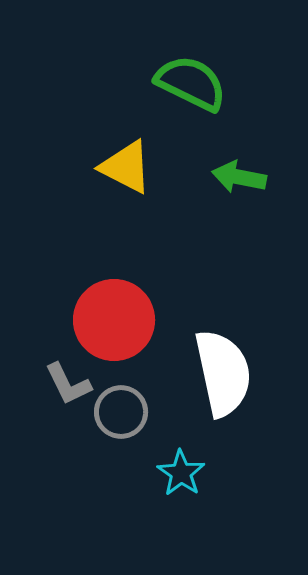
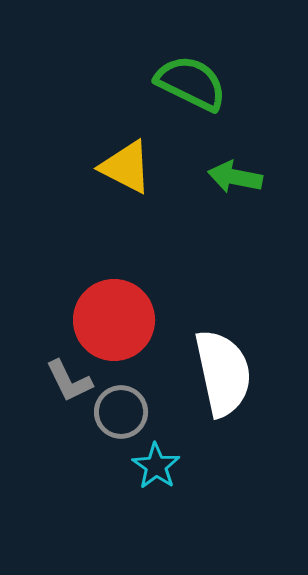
green arrow: moved 4 px left
gray L-shape: moved 1 px right, 3 px up
cyan star: moved 25 px left, 7 px up
